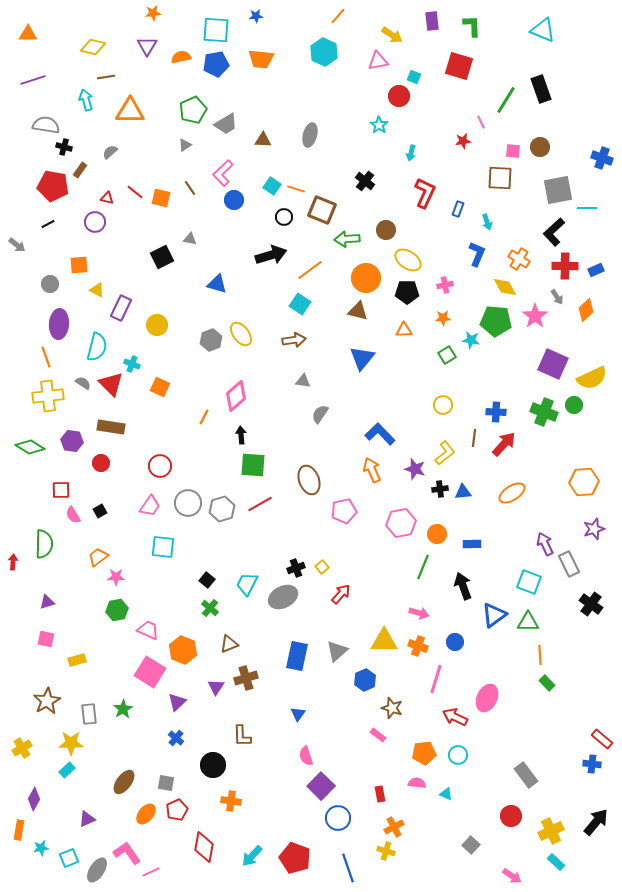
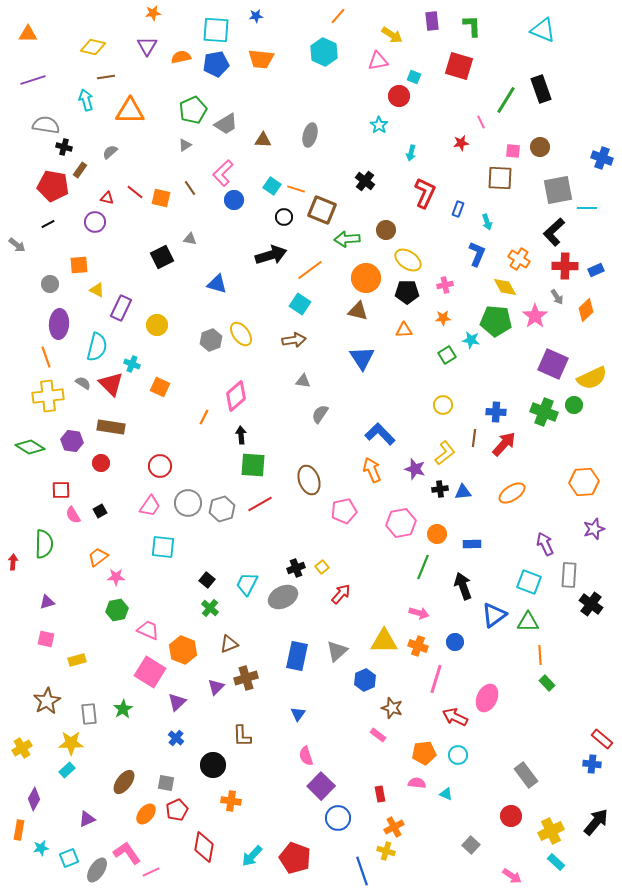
red star at (463, 141): moved 2 px left, 2 px down
blue triangle at (362, 358): rotated 12 degrees counterclockwise
gray rectangle at (569, 564): moved 11 px down; rotated 30 degrees clockwise
purple triangle at (216, 687): rotated 12 degrees clockwise
blue line at (348, 868): moved 14 px right, 3 px down
